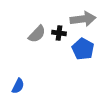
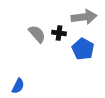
gray arrow: moved 1 px right, 2 px up
gray semicircle: rotated 84 degrees counterclockwise
